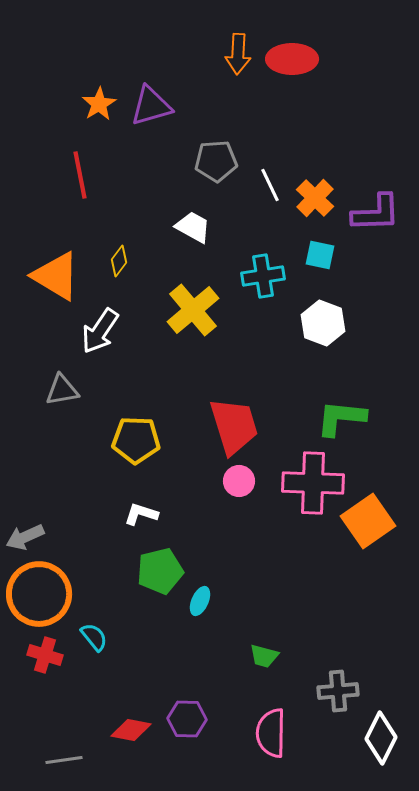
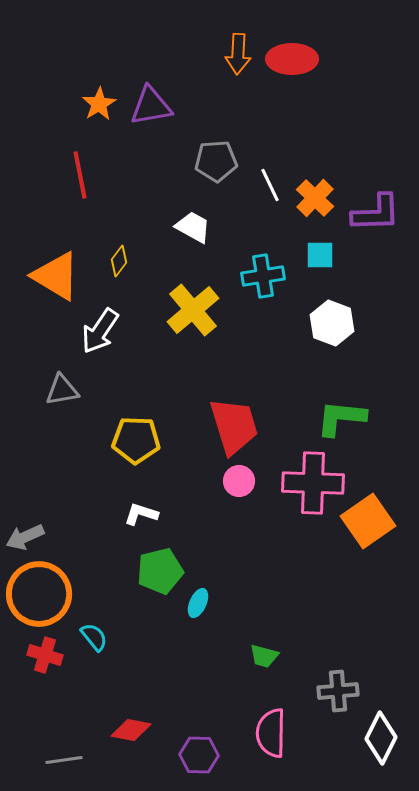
purple triangle: rotated 6 degrees clockwise
cyan square: rotated 12 degrees counterclockwise
white hexagon: moved 9 px right
cyan ellipse: moved 2 px left, 2 px down
purple hexagon: moved 12 px right, 36 px down
